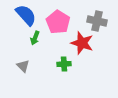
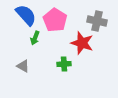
pink pentagon: moved 3 px left, 2 px up
gray triangle: rotated 16 degrees counterclockwise
